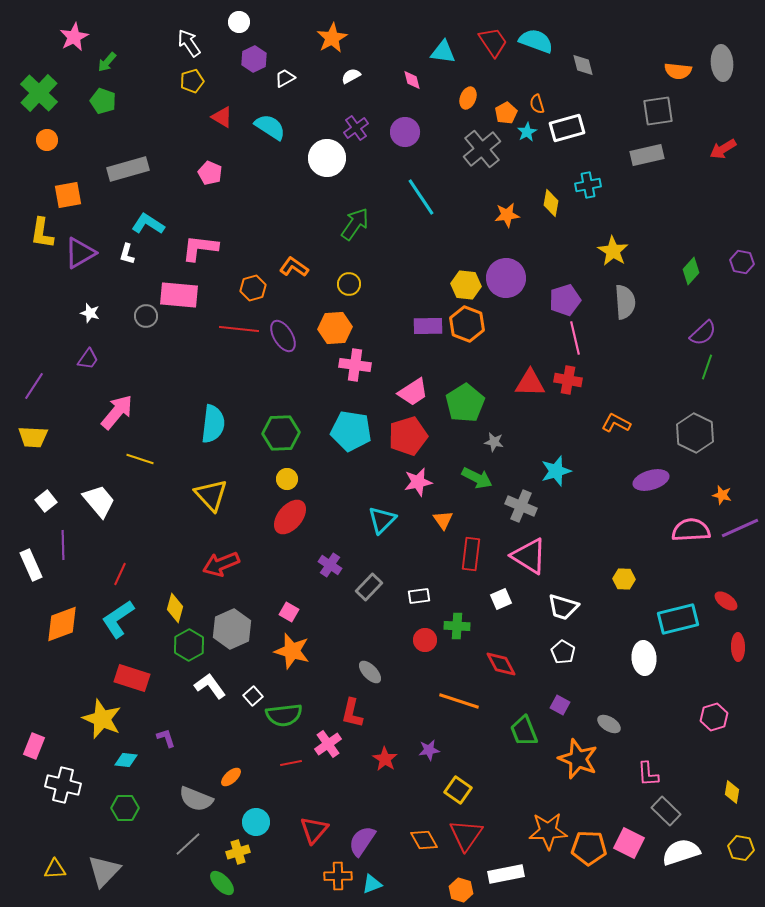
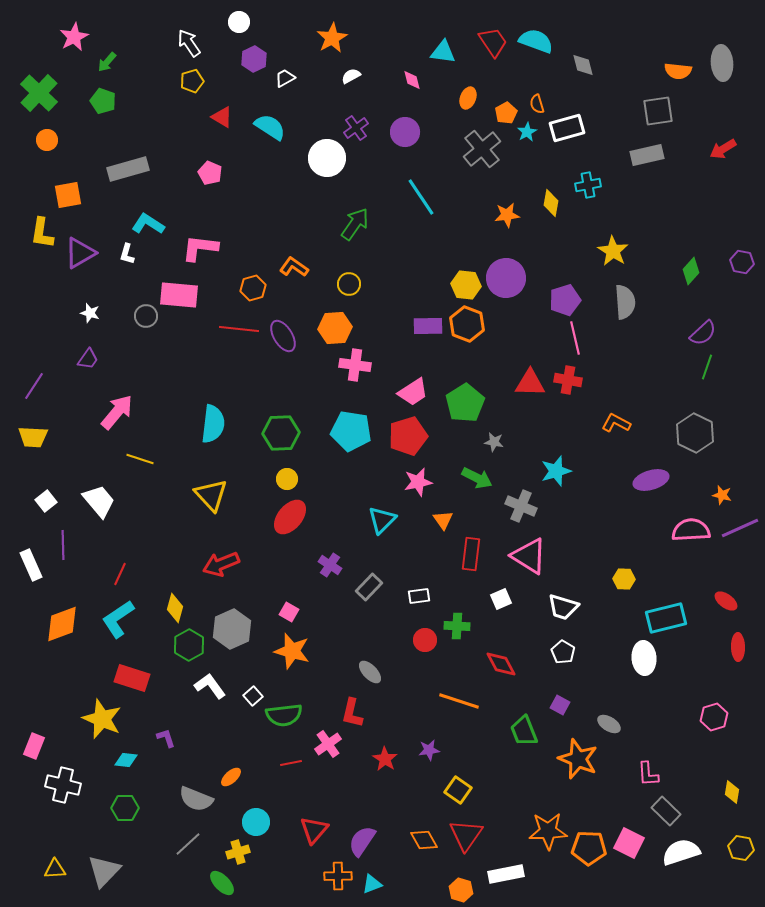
cyan rectangle at (678, 619): moved 12 px left, 1 px up
